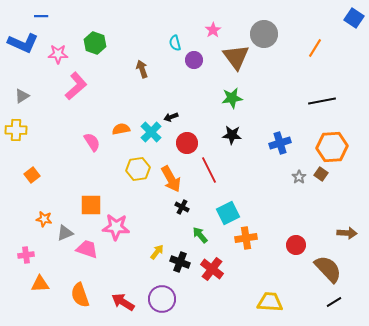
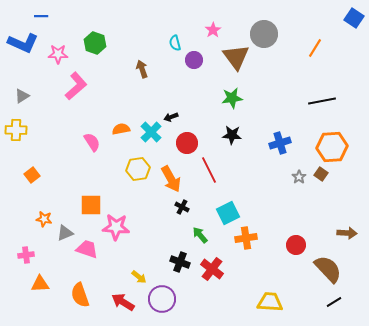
yellow arrow at (157, 252): moved 18 px left, 25 px down; rotated 91 degrees clockwise
